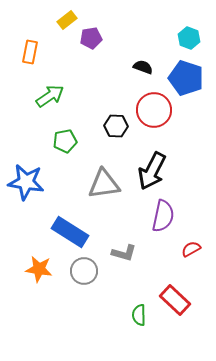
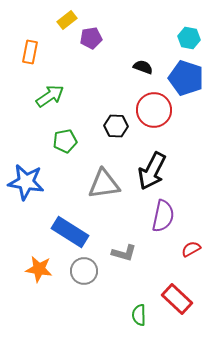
cyan hexagon: rotated 10 degrees counterclockwise
red rectangle: moved 2 px right, 1 px up
